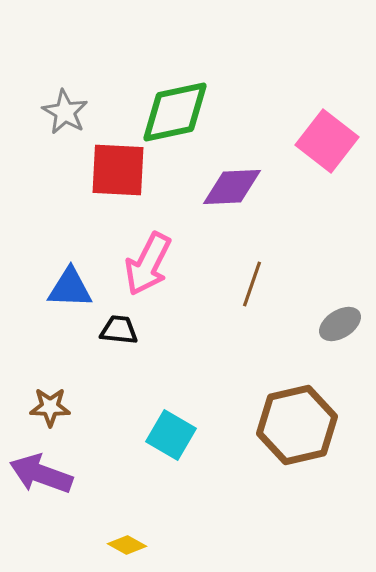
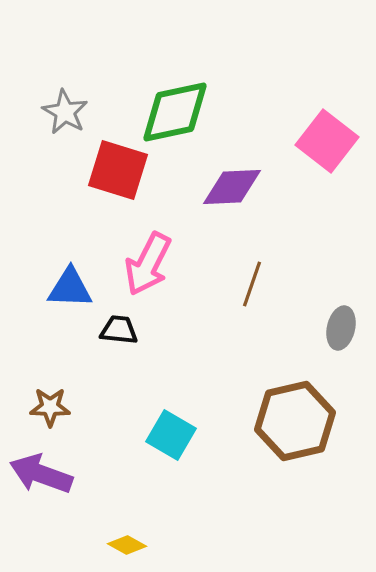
red square: rotated 14 degrees clockwise
gray ellipse: moved 1 px right, 4 px down; rotated 45 degrees counterclockwise
brown hexagon: moved 2 px left, 4 px up
